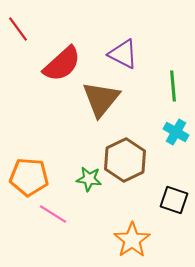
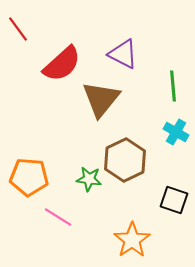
pink line: moved 5 px right, 3 px down
